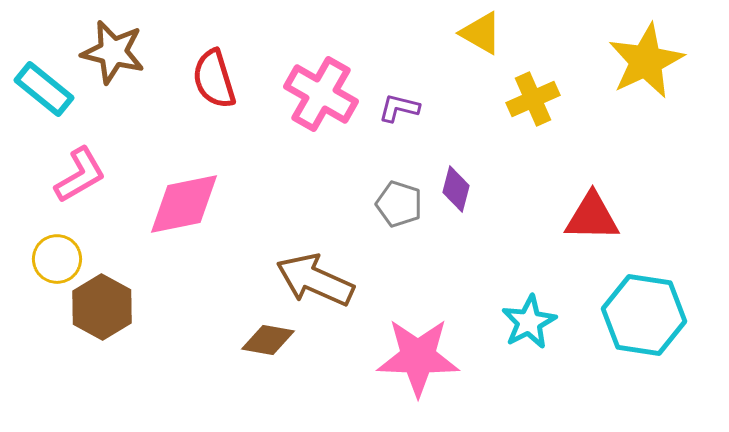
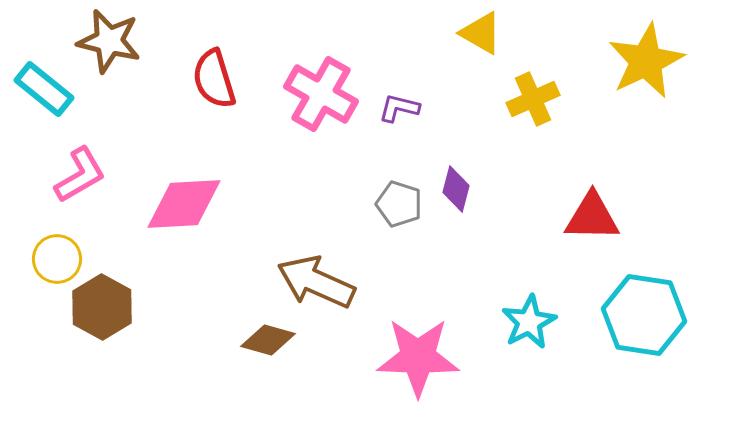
brown star: moved 4 px left, 11 px up
pink diamond: rotated 8 degrees clockwise
brown arrow: moved 1 px right, 2 px down
brown diamond: rotated 6 degrees clockwise
